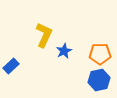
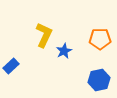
orange pentagon: moved 15 px up
